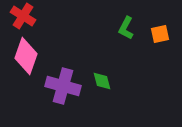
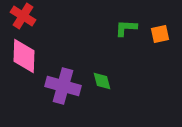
green L-shape: rotated 65 degrees clockwise
pink diamond: moved 2 px left; rotated 18 degrees counterclockwise
